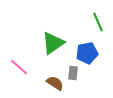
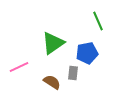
green line: moved 1 px up
pink line: rotated 66 degrees counterclockwise
brown semicircle: moved 3 px left, 1 px up
